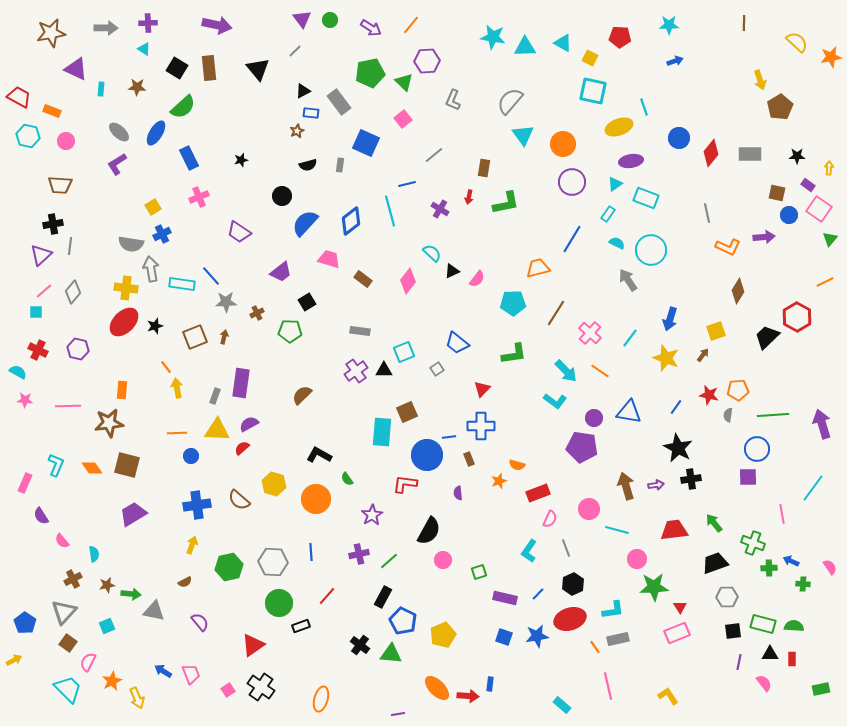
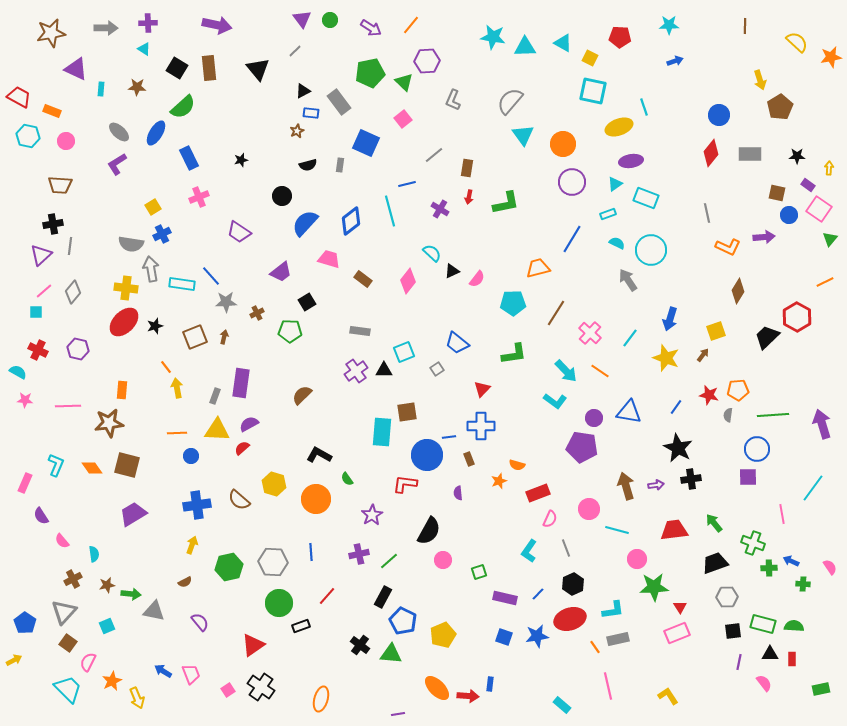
brown line at (744, 23): moved 1 px right, 3 px down
blue circle at (679, 138): moved 40 px right, 23 px up
brown rectangle at (484, 168): moved 17 px left
cyan rectangle at (608, 214): rotated 35 degrees clockwise
brown square at (407, 412): rotated 15 degrees clockwise
